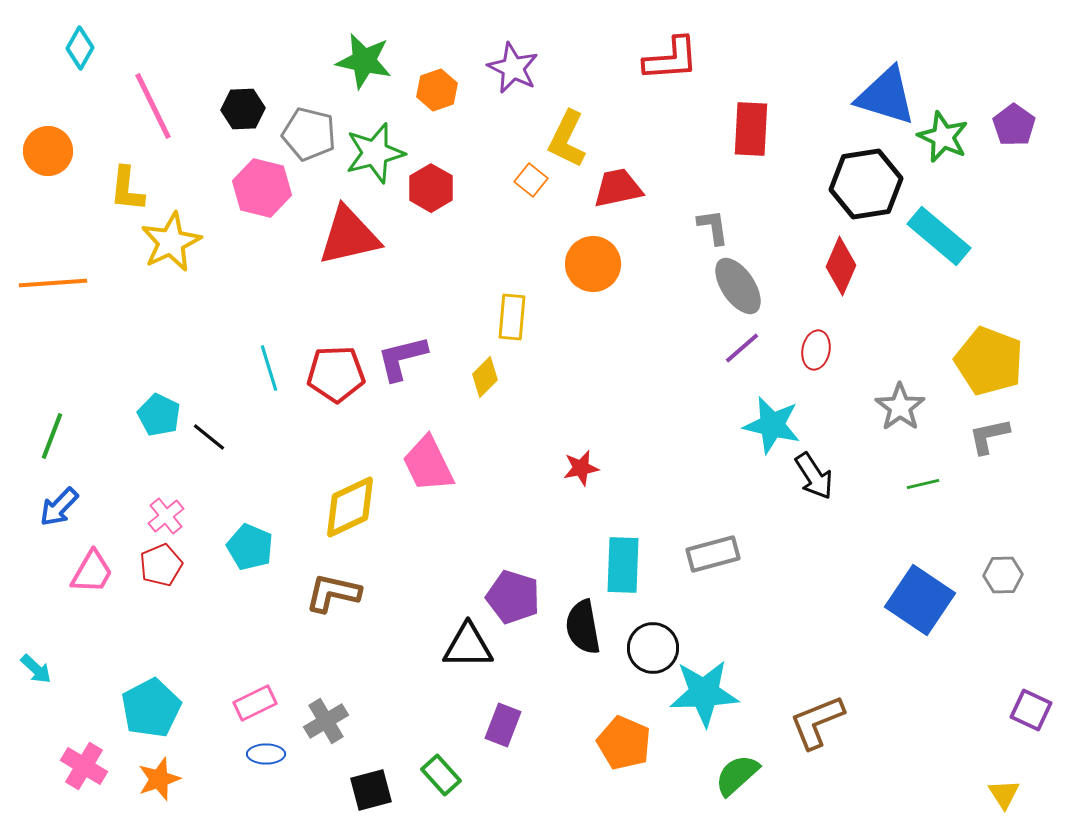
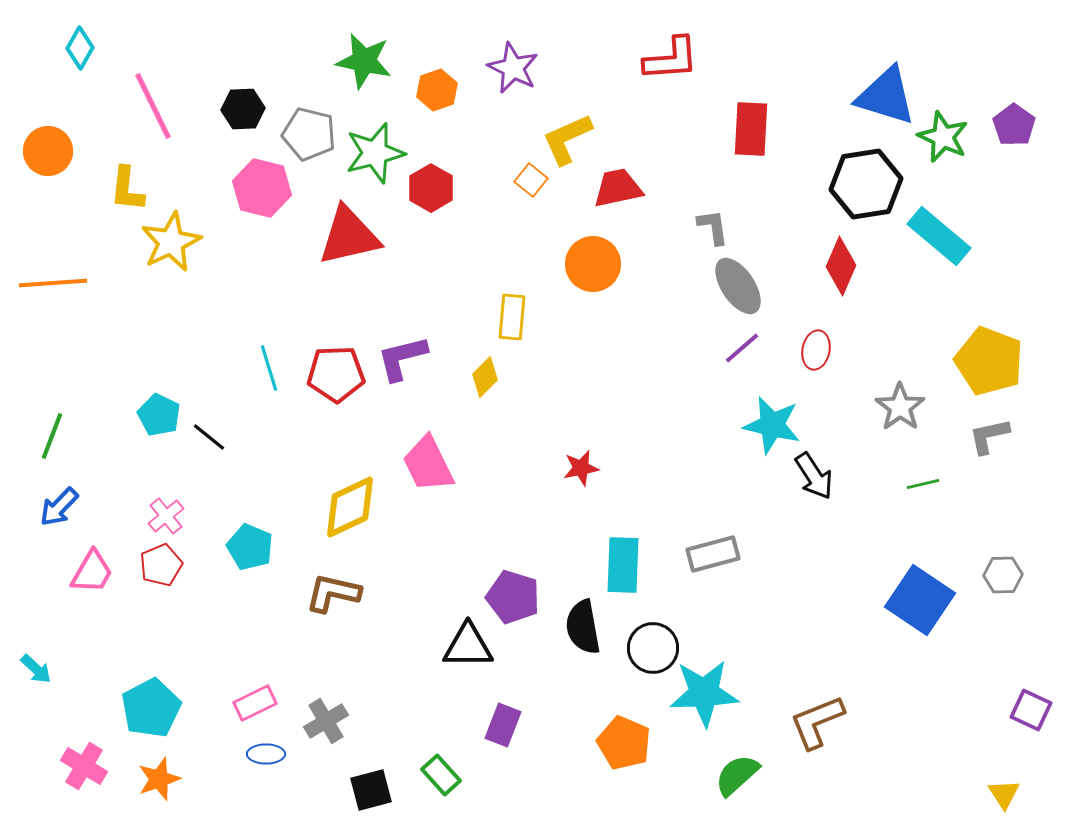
yellow L-shape at (567, 139): rotated 40 degrees clockwise
